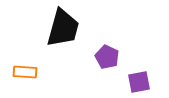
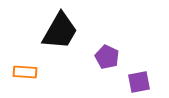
black trapezoid: moved 3 px left, 3 px down; rotated 15 degrees clockwise
